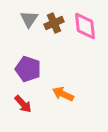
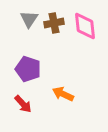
brown cross: rotated 12 degrees clockwise
